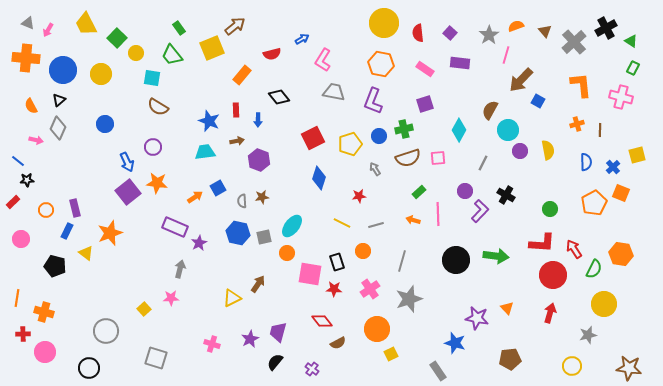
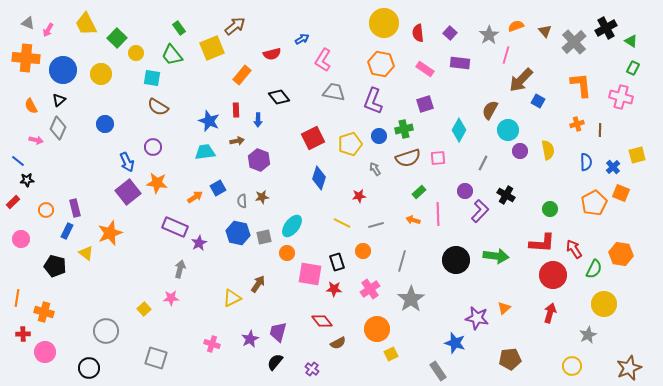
gray star at (409, 299): moved 2 px right; rotated 16 degrees counterclockwise
orange triangle at (507, 308): moved 3 px left; rotated 32 degrees clockwise
gray star at (588, 335): rotated 12 degrees counterclockwise
brown star at (629, 368): rotated 30 degrees counterclockwise
